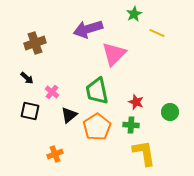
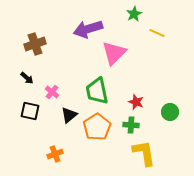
brown cross: moved 1 px down
pink triangle: moved 1 px up
